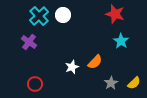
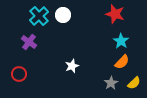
orange semicircle: moved 27 px right
white star: moved 1 px up
red circle: moved 16 px left, 10 px up
